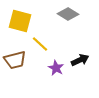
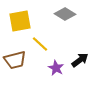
gray diamond: moved 3 px left
yellow square: rotated 25 degrees counterclockwise
black arrow: rotated 12 degrees counterclockwise
